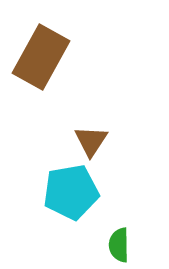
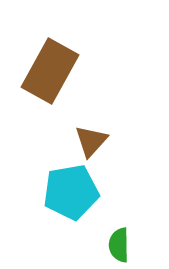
brown rectangle: moved 9 px right, 14 px down
brown triangle: rotated 9 degrees clockwise
